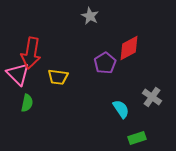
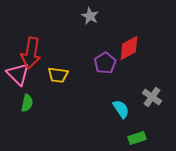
yellow trapezoid: moved 2 px up
